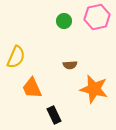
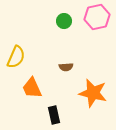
brown semicircle: moved 4 px left, 2 px down
orange star: moved 1 px left, 4 px down
black rectangle: rotated 12 degrees clockwise
